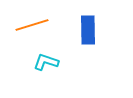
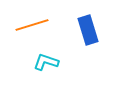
blue rectangle: rotated 16 degrees counterclockwise
